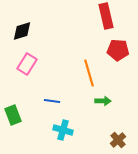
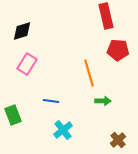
blue line: moved 1 px left
cyan cross: rotated 36 degrees clockwise
